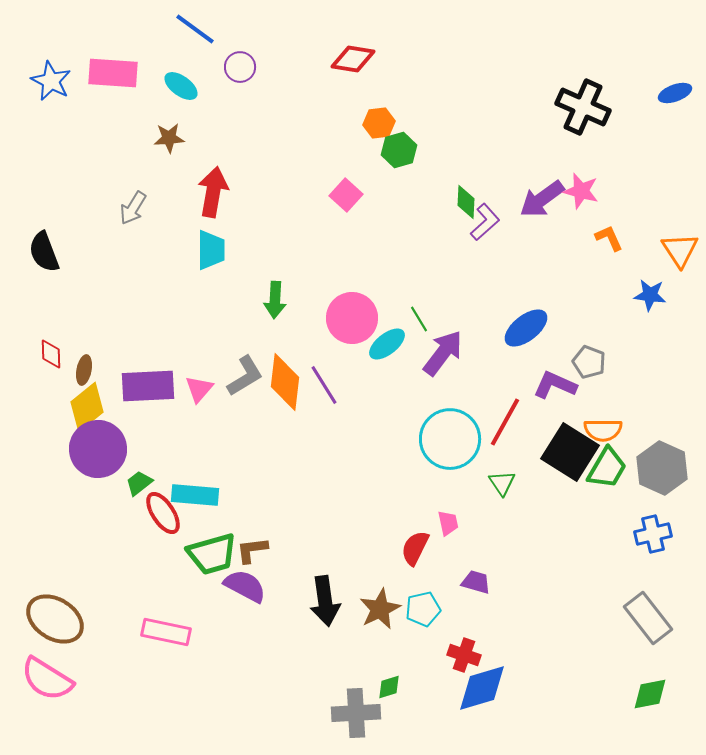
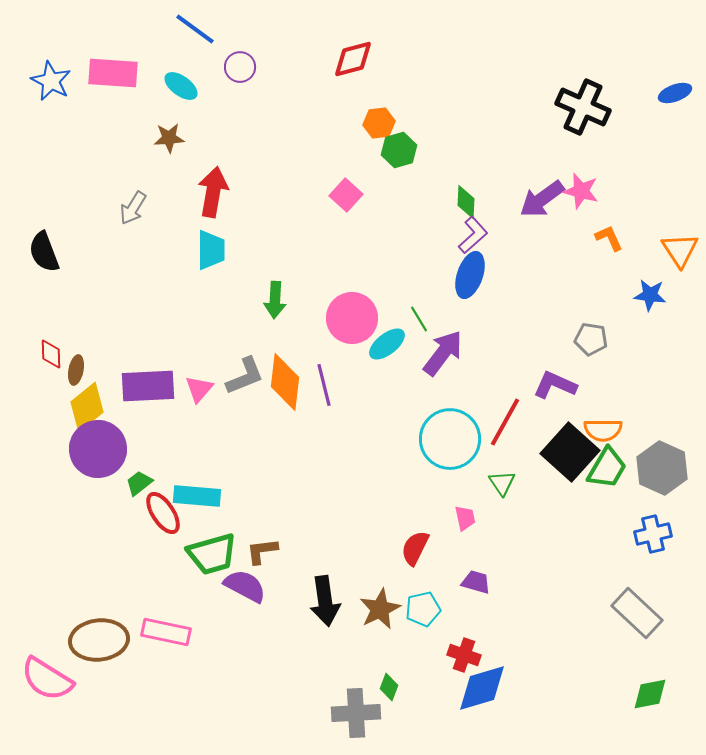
red diamond at (353, 59): rotated 24 degrees counterclockwise
purple L-shape at (485, 222): moved 12 px left, 13 px down
blue ellipse at (526, 328): moved 56 px left, 53 px up; rotated 33 degrees counterclockwise
gray pentagon at (589, 362): moved 2 px right, 23 px up; rotated 12 degrees counterclockwise
brown ellipse at (84, 370): moved 8 px left
gray L-shape at (245, 376): rotated 9 degrees clockwise
purple line at (324, 385): rotated 18 degrees clockwise
black square at (570, 452): rotated 10 degrees clockwise
cyan rectangle at (195, 495): moved 2 px right, 1 px down
pink trapezoid at (448, 523): moved 17 px right, 5 px up
brown L-shape at (252, 550): moved 10 px right, 1 px down
gray rectangle at (648, 618): moved 11 px left, 5 px up; rotated 9 degrees counterclockwise
brown ellipse at (55, 619): moved 44 px right, 21 px down; rotated 38 degrees counterclockwise
green diamond at (389, 687): rotated 52 degrees counterclockwise
